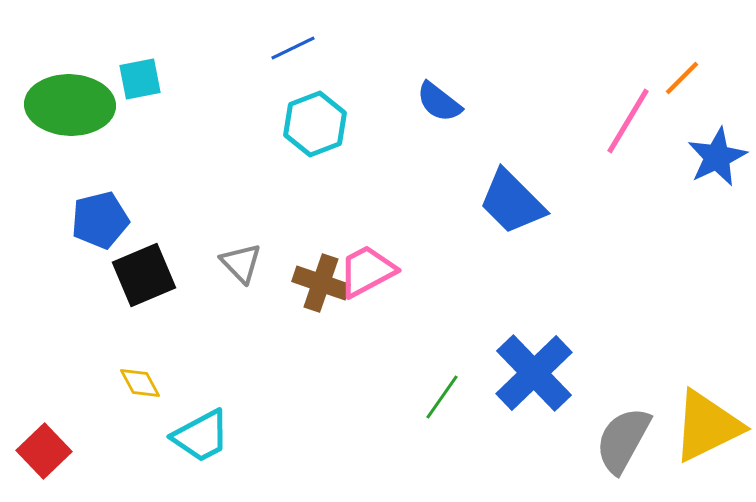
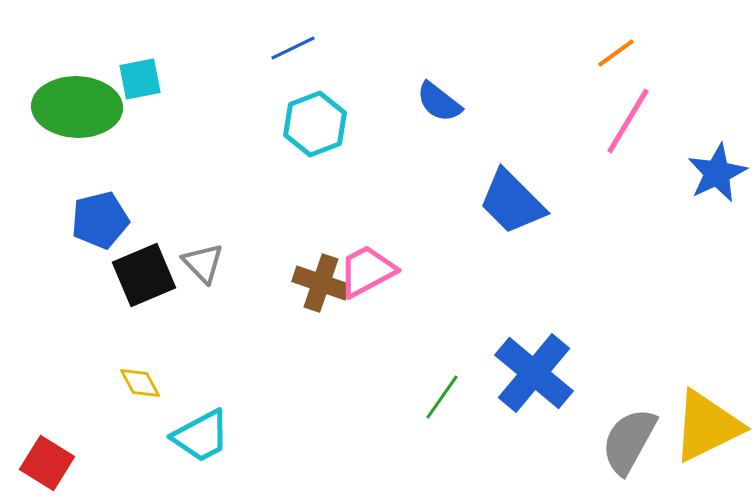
orange line: moved 66 px left, 25 px up; rotated 9 degrees clockwise
green ellipse: moved 7 px right, 2 px down
blue star: moved 16 px down
gray triangle: moved 38 px left
blue cross: rotated 6 degrees counterclockwise
gray semicircle: moved 6 px right, 1 px down
red square: moved 3 px right, 12 px down; rotated 14 degrees counterclockwise
